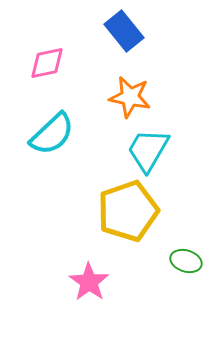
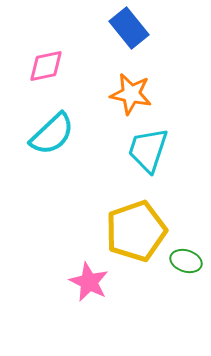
blue rectangle: moved 5 px right, 3 px up
pink diamond: moved 1 px left, 3 px down
orange star: moved 1 px right, 3 px up
cyan trapezoid: rotated 12 degrees counterclockwise
yellow pentagon: moved 8 px right, 20 px down
pink star: rotated 9 degrees counterclockwise
